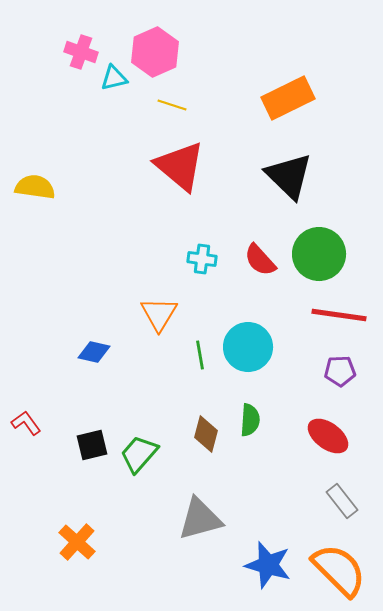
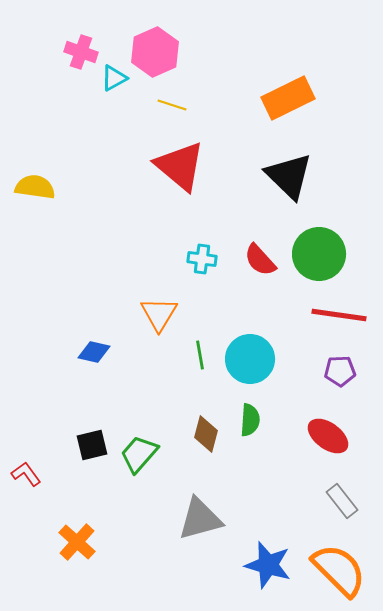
cyan triangle: rotated 16 degrees counterclockwise
cyan circle: moved 2 px right, 12 px down
red L-shape: moved 51 px down
